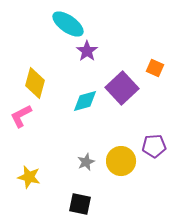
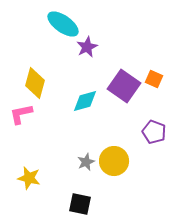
cyan ellipse: moved 5 px left
purple star: moved 4 px up; rotated 10 degrees clockwise
orange square: moved 1 px left, 11 px down
purple square: moved 2 px right, 2 px up; rotated 12 degrees counterclockwise
pink L-shape: moved 2 px up; rotated 15 degrees clockwise
purple pentagon: moved 14 px up; rotated 25 degrees clockwise
yellow circle: moved 7 px left
yellow star: moved 1 px down
